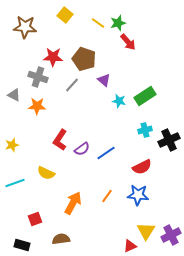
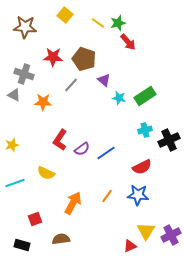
gray cross: moved 14 px left, 3 px up
gray line: moved 1 px left
cyan star: moved 3 px up
orange star: moved 6 px right, 4 px up
